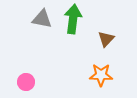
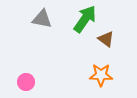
green arrow: moved 12 px right; rotated 28 degrees clockwise
brown triangle: rotated 36 degrees counterclockwise
